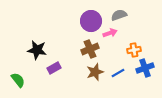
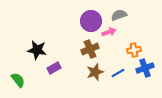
pink arrow: moved 1 px left, 1 px up
